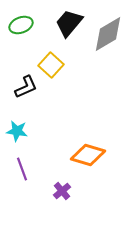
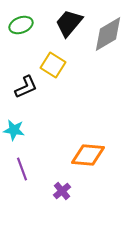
yellow square: moved 2 px right; rotated 10 degrees counterclockwise
cyan star: moved 3 px left, 1 px up
orange diamond: rotated 12 degrees counterclockwise
